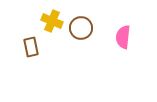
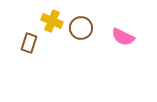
pink semicircle: rotated 70 degrees counterclockwise
brown rectangle: moved 2 px left, 4 px up; rotated 30 degrees clockwise
